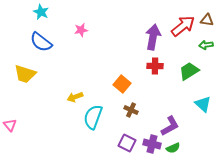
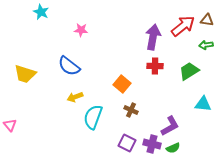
pink star: rotated 16 degrees clockwise
blue semicircle: moved 28 px right, 24 px down
cyan triangle: rotated 36 degrees counterclockwise
